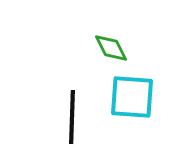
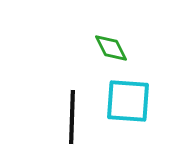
cyan square: moved 4 px left, 4 px down
